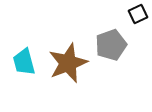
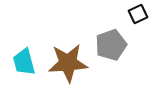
brown star: rotated 18 degrees clockwise
